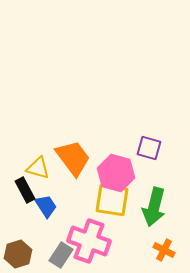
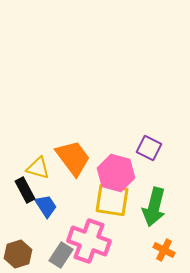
purple square: rotated 10 degrees clockwise
